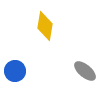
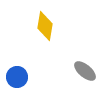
blue circle: moved 2 px right, 6 px down
